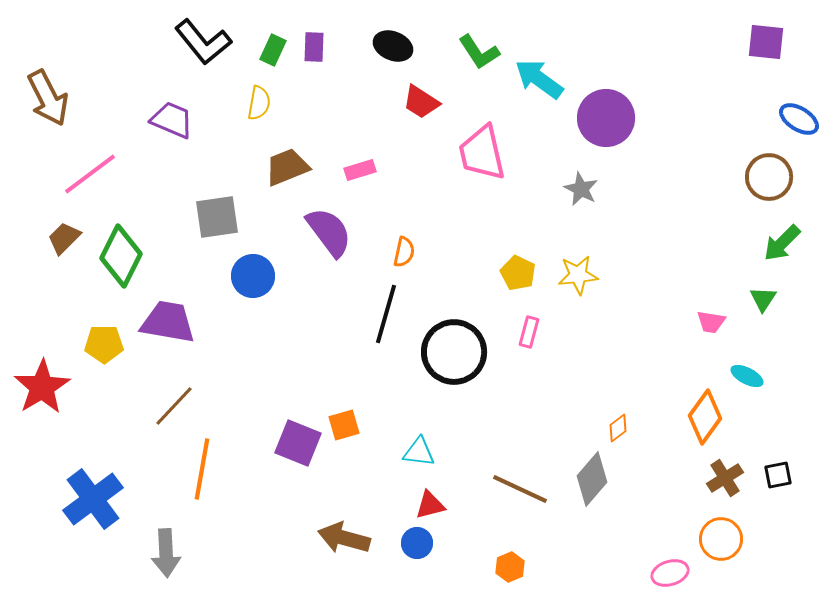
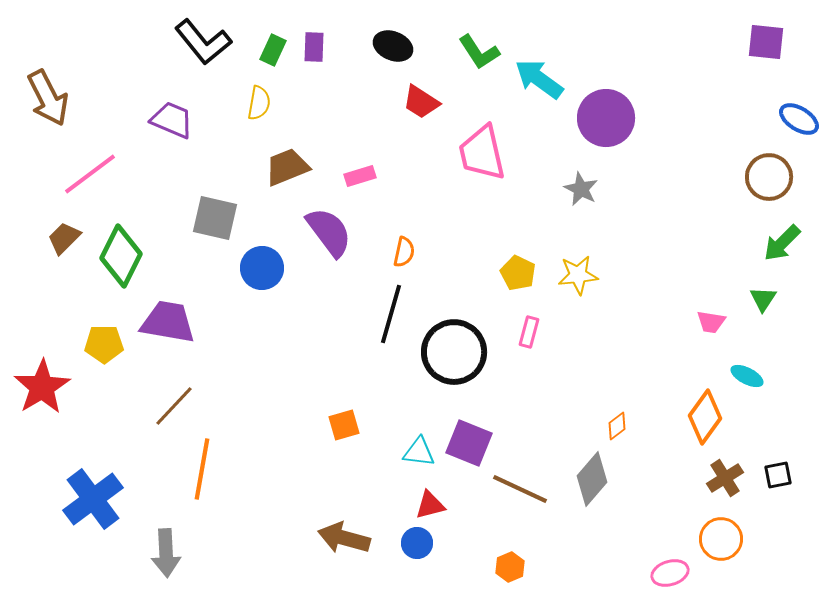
pink rectangle at (360, 170): moved 6 px down
gray square at (217, 217): moved 2 px left, 1 px down; rotated 21 degrees clockwise
blue circle at (253, 276): moved 9 px right, 8 px up
black line at (386, 314): moved 5 px right
orange diamond at (618, 428): moved 1 px left, 2 px up
purple square at (298, 443): moved 171 px right
